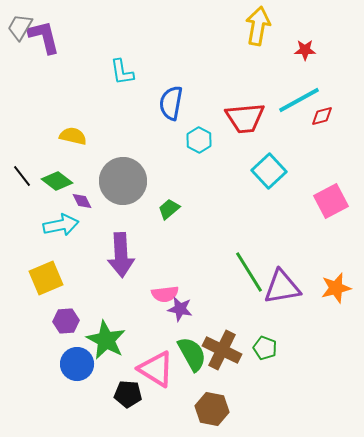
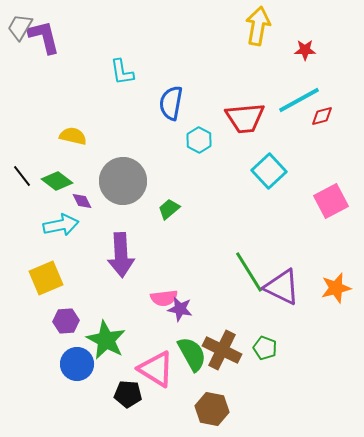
purple triangle: rotated 36 degrees clockwise
pink semicircle: moved 1 px left, 4 px down
